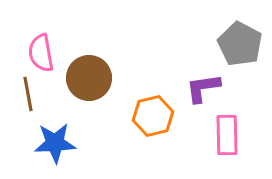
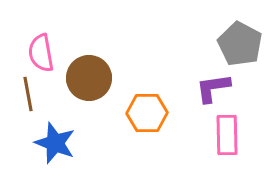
purple L-shape: moved 10 px right
orange hexagon: moved 6 px left, 3 px up; rotated 12 degrees clockwise
blue star: rotated 24 degrees clockwise
